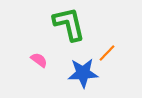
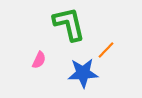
orange line: moved 1 px left, 3 px up
pink semicircle: rotated 78 degrees clockwise
